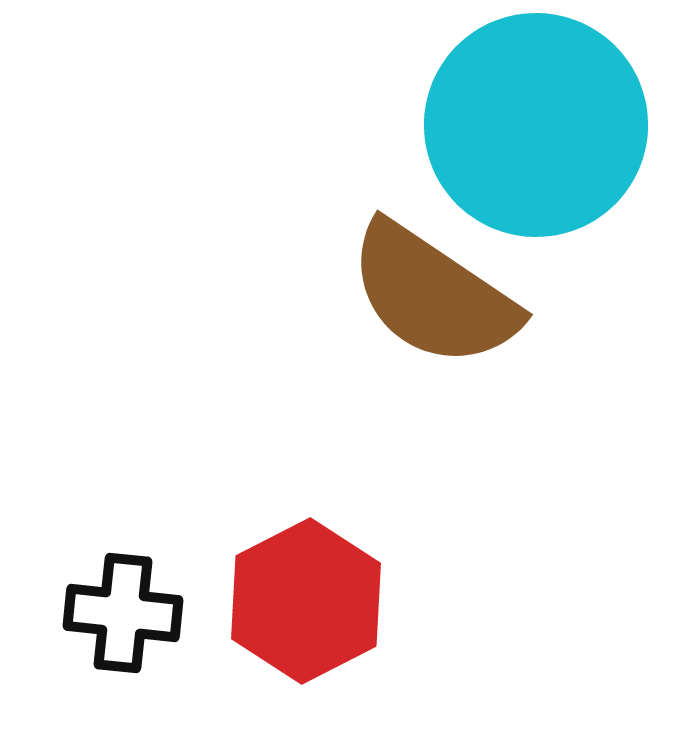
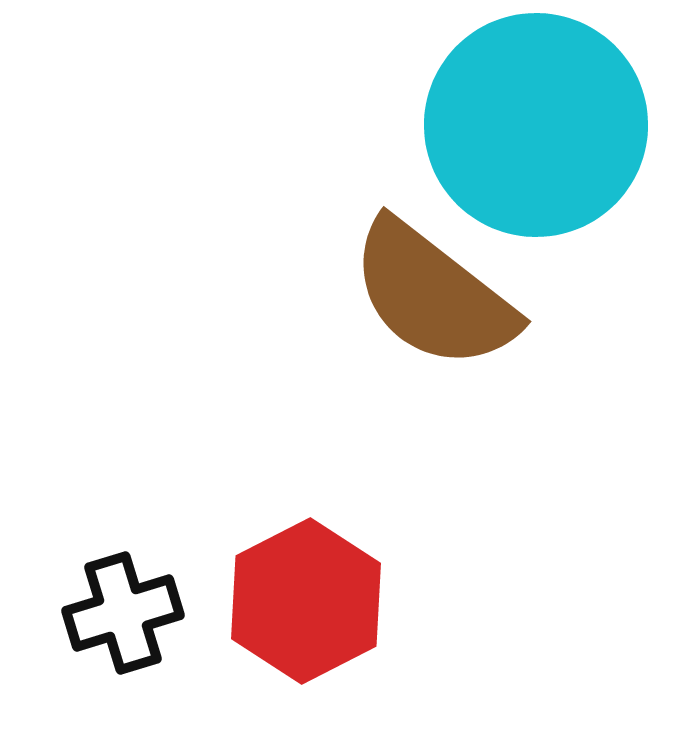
brown semicircle: rotated 4 degrees clockwise
black cross: rotated 23 degrees counterclockwise
